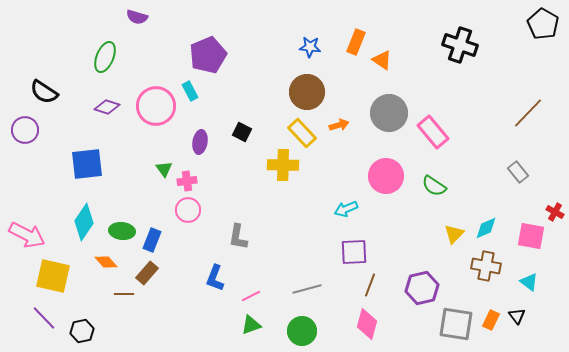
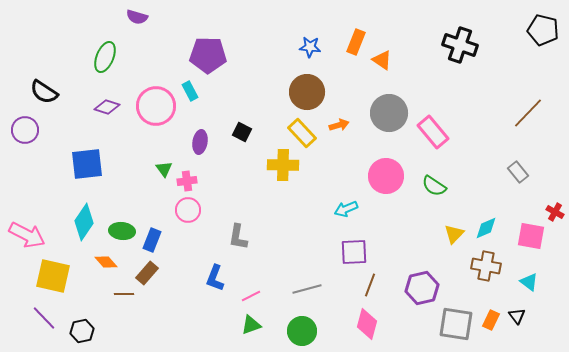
black pentagon at (543, 24): moved 6 px down; rotated 16 degrees counterclockwise
purple pentagon at (208, 55): rotated 24 degrees clockwise
